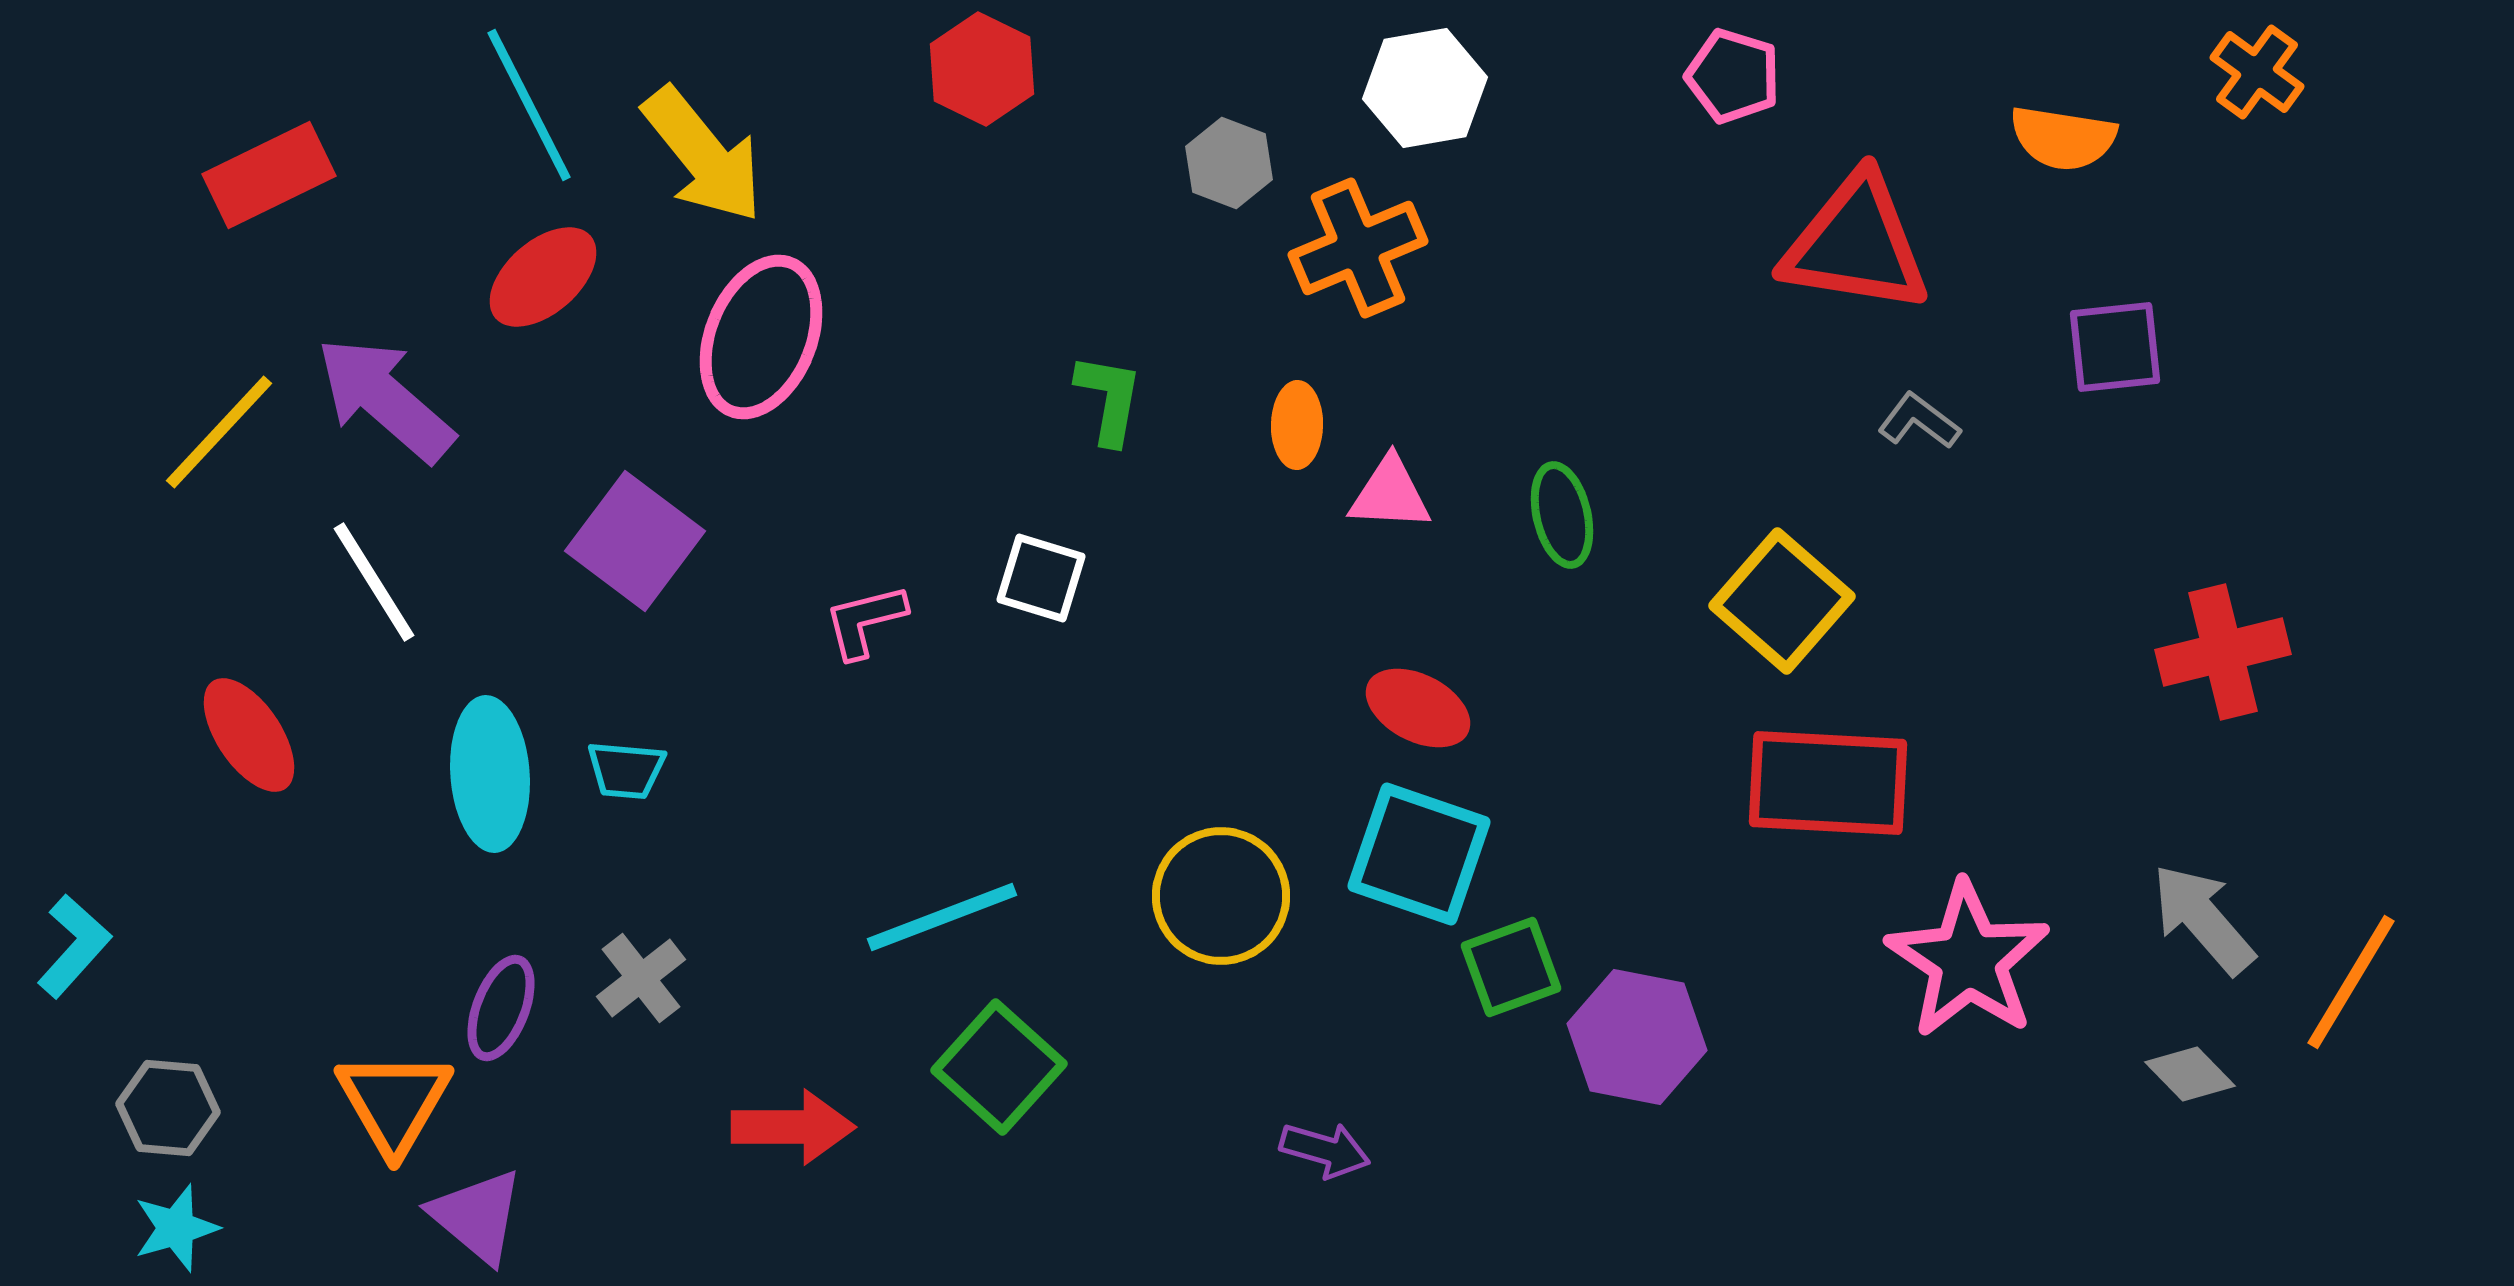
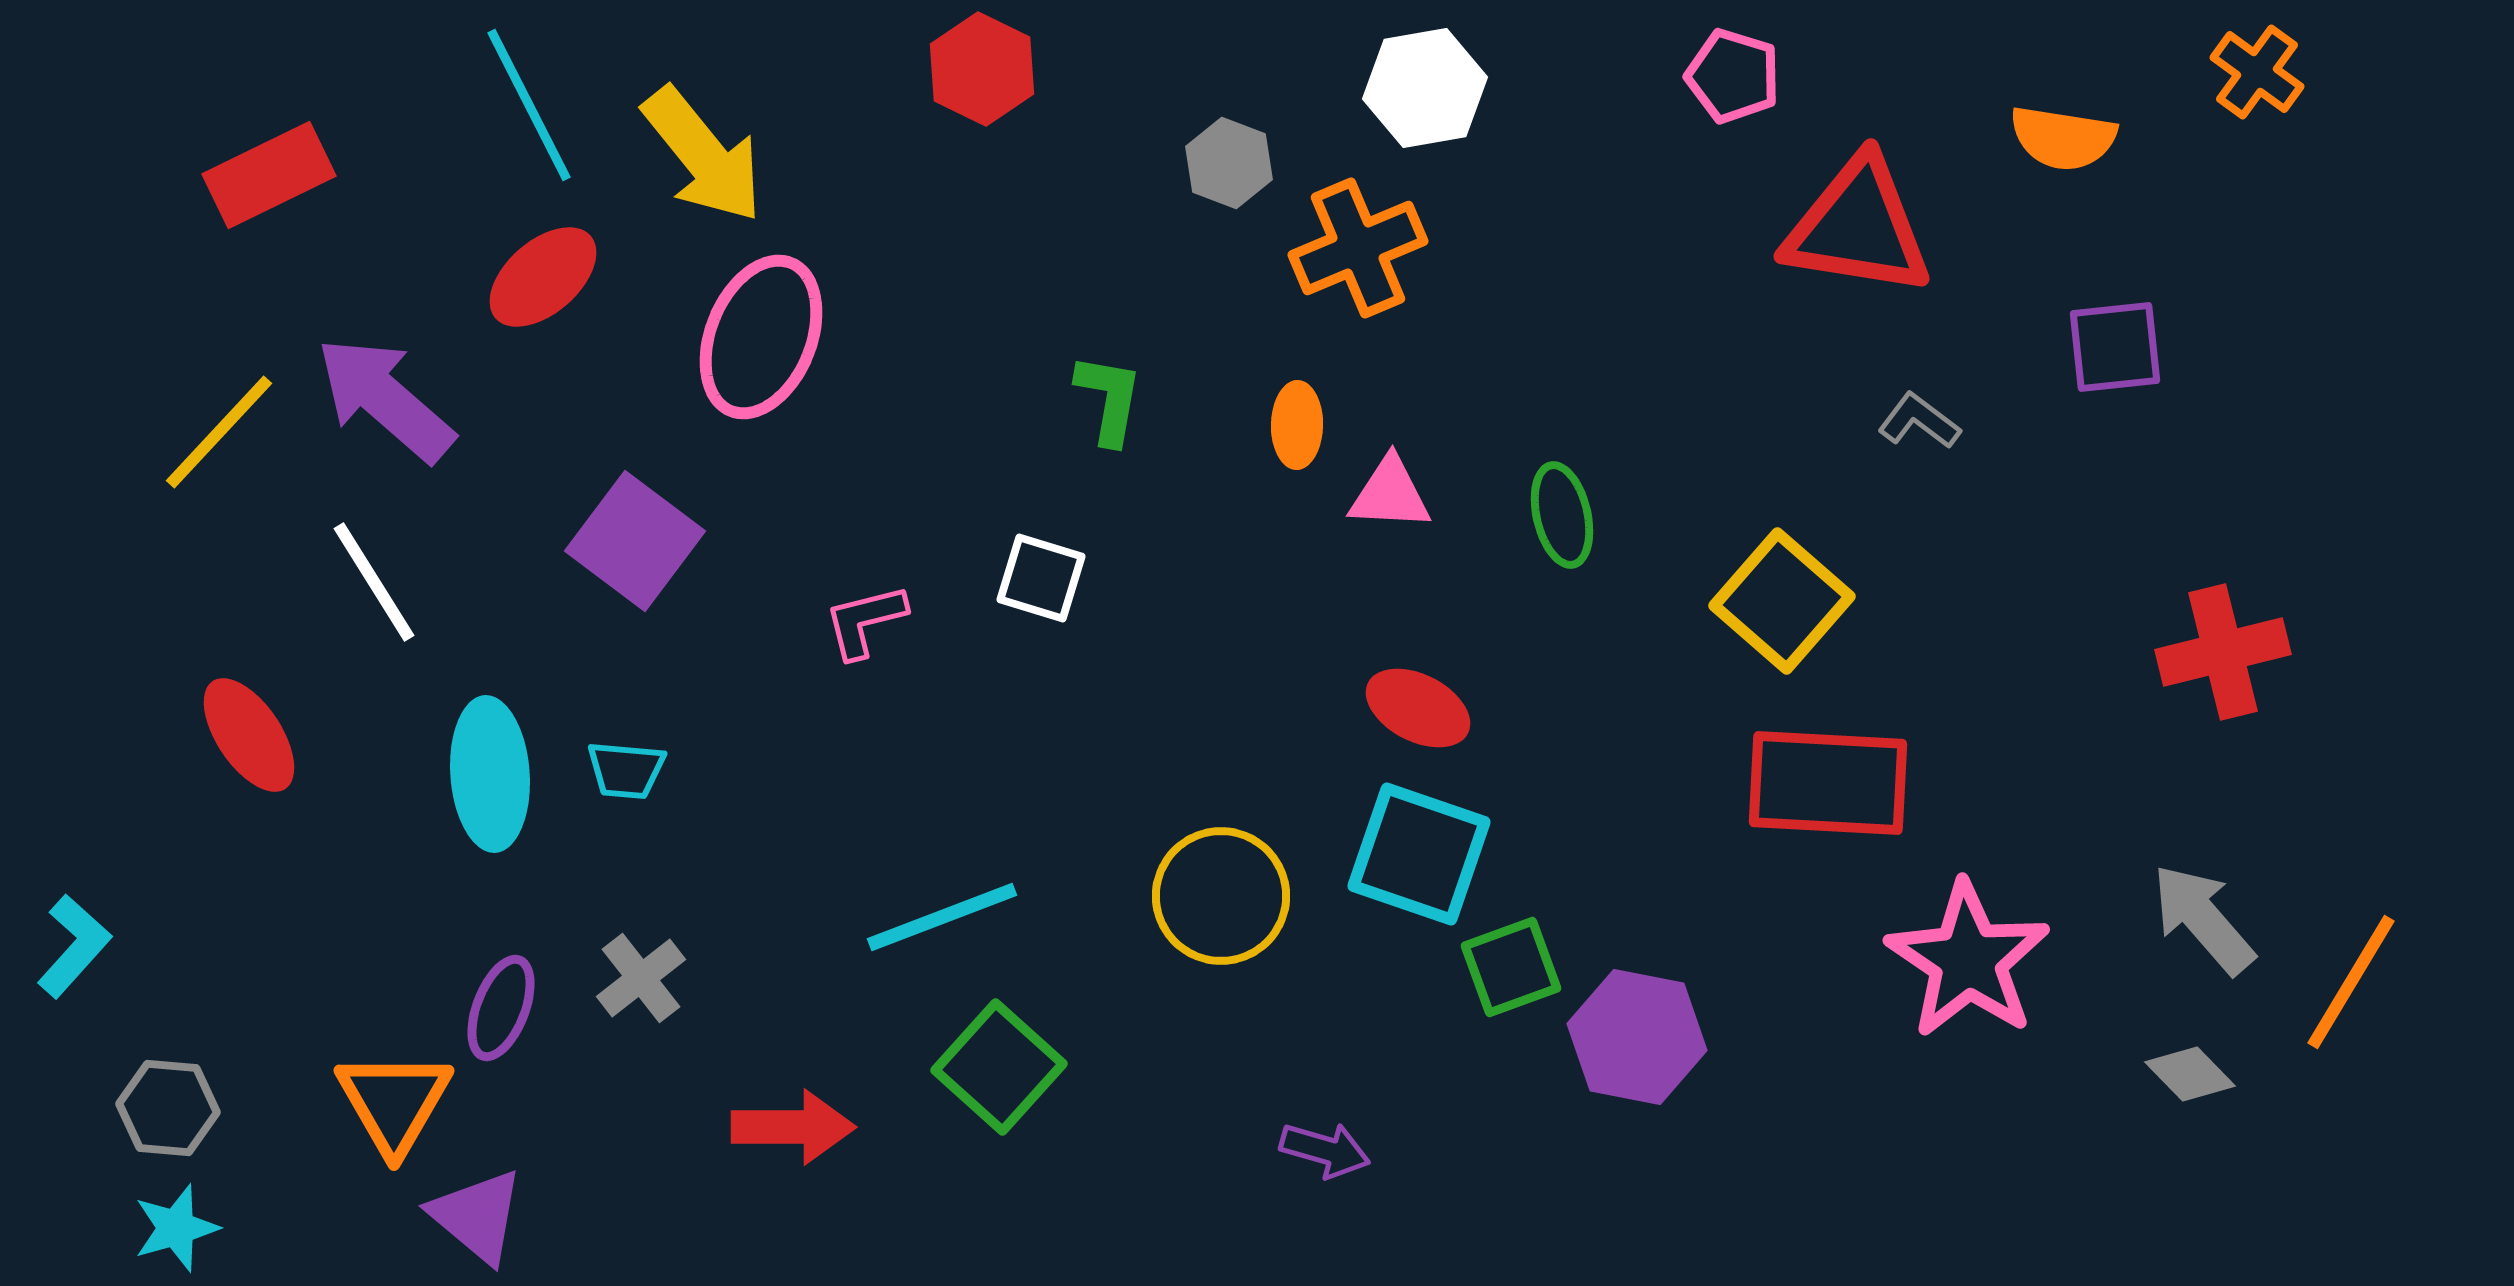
red triangle at (1856, 244): moved 2 px right, 17 px up
